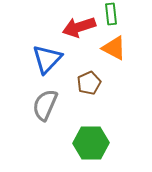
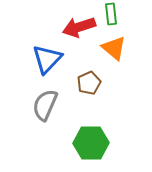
orange triangle: rotated 12 degrees clockwise
